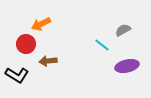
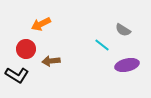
gray semicircle: rotated 119 degrees counterclockwise
red circle: moved 5 px down
brown arrow: moved 3 px right
purple ellipse: moved 1 px up
